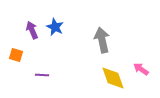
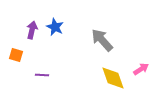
purple arrow: rotated 36 degrees clockwise
gray arrow: rotated 30 degrees counterclockwise
pink arrow: rotated 112 degrees clockwise
